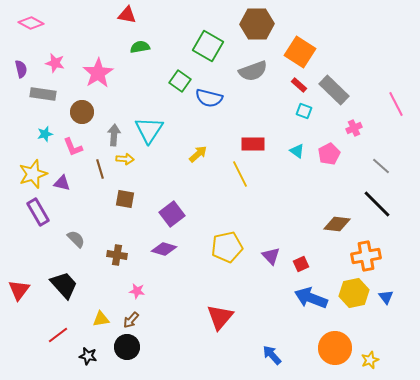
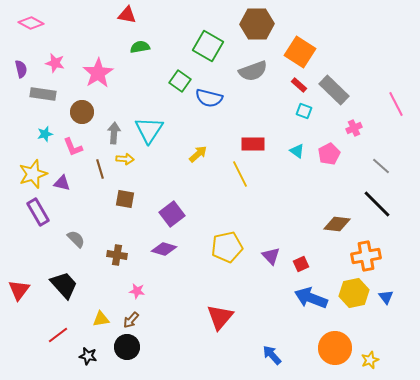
gray arrow at (114, 135): moved 2 px up
